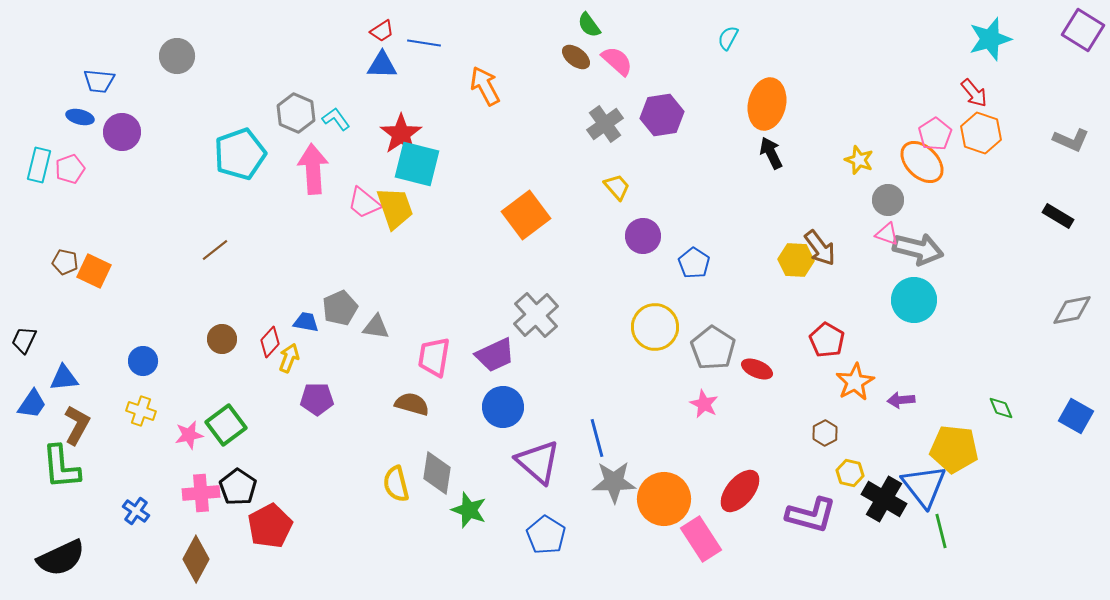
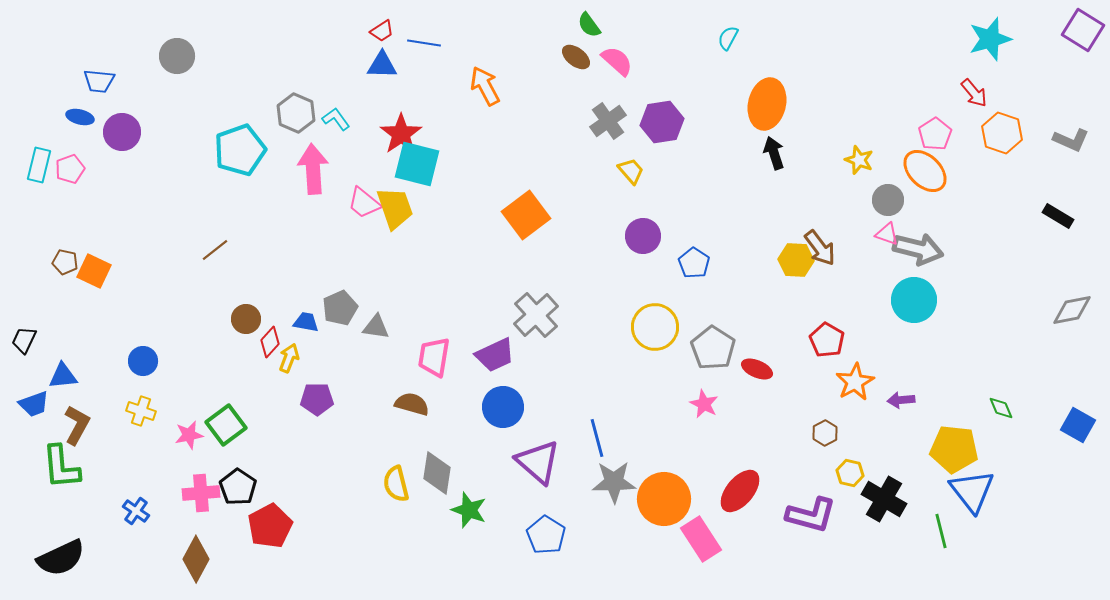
purple hexagon at (662, 115): moved 7 px down
gray cross at (605, 124): moved 3 px right, 3 px up
orange hexagon at (981, 133): moved 21 px right
black arrow at (771, 153): moved 3 px right; rotated 8 degrees clockwise
cyan pentagon at (240, 154): moved 4 px up
orange ellipse at (922, 162): moved 3 px right, 9 px down
yellow trapezoid at (617, 187): moved 14 px right, 16 px up
brown circle at (222, 339): moved 24 px right, 20 px up
blue triangle at (64, 378): moved 1 px left, 2 px up
blue trapezoid at (32, 404): moved 2 px right; rotated 36 degrees clockwise
blue square at (1076, 416): moved 2 px right, 9 px down
blue triangle at (924, 486): moved 48 px right, 5 px down
